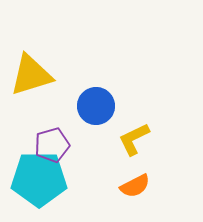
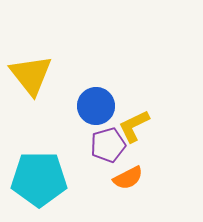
yellow triangle: rotated 51 degrees counterclockwise
yellow L-shape: moved 13 px up
purple pentagon: moved 56 px right
orange semicircle: moved 7 px left, 8 px up
